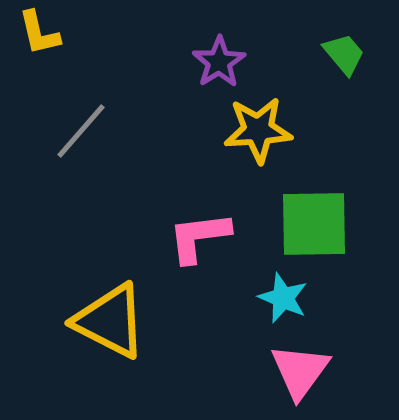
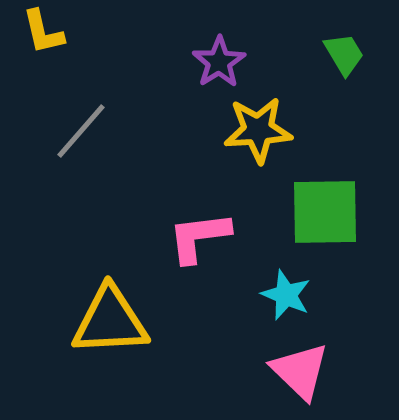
yellow L-shape: moved 4 px right, 1 px up
green trapezoid: rotated 9 degrees clockwise
green square: moved 11 px right, 12 px up
cyan star: moved 3 px right, 3 px up
yellow triangle: rotated 30 degrees counterclockwise
pink triangle: rotated 22 degrees counterclockwise
